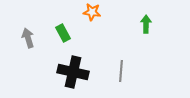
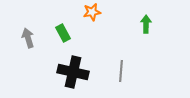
orange star: rotated 18 degrees counterclockwise
